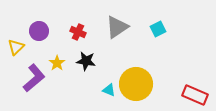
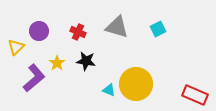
gray triangle: rotated 50 degrees clockwise
